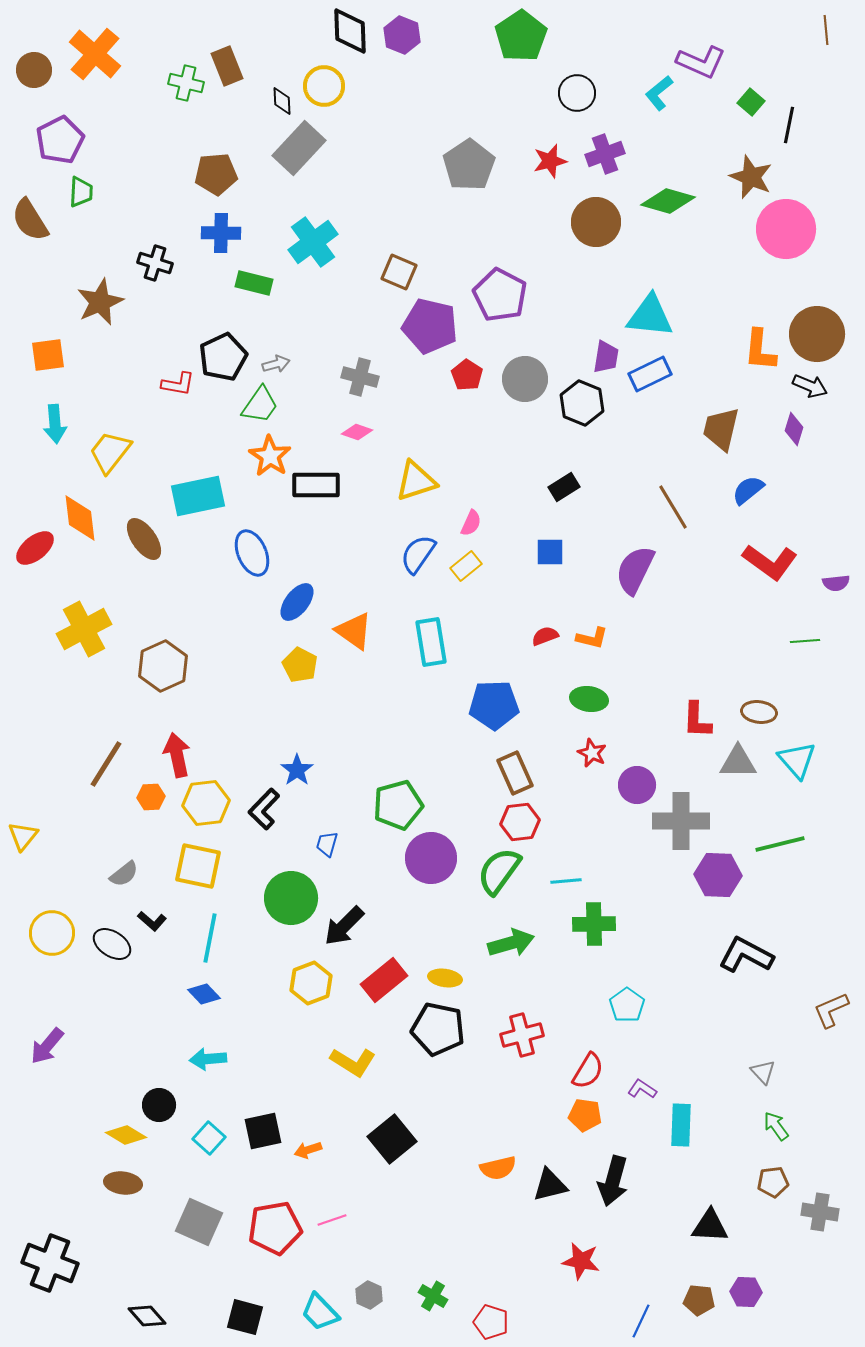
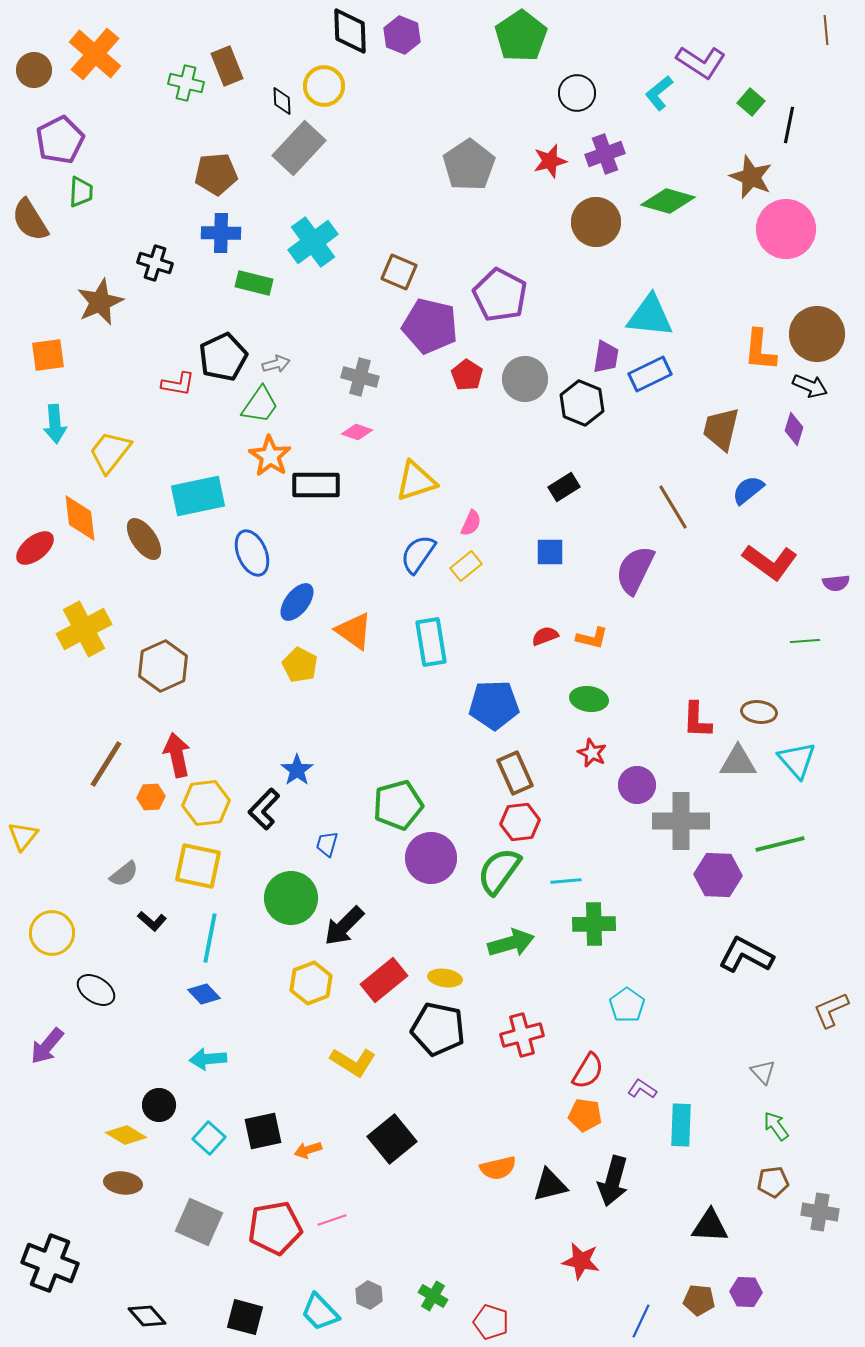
purple L-shape at (701, 62): rotated 9 degrees clockwise
black ellipse at (112, 944): moved 16 px left, 46 px down
